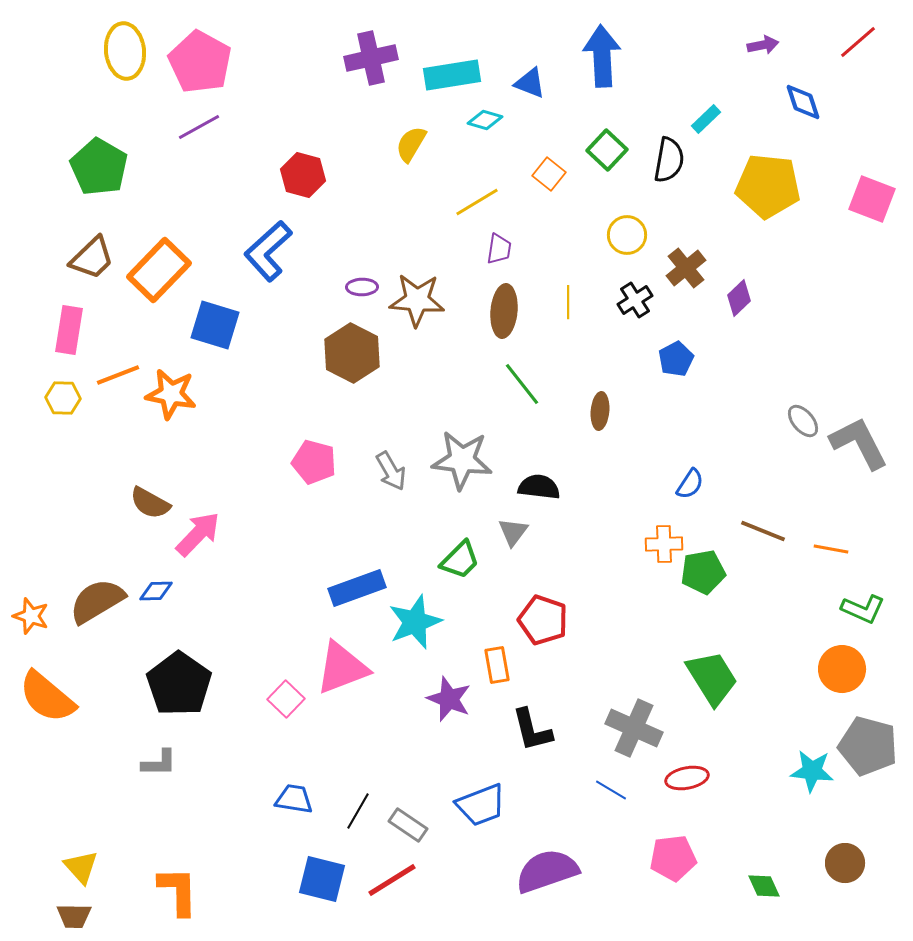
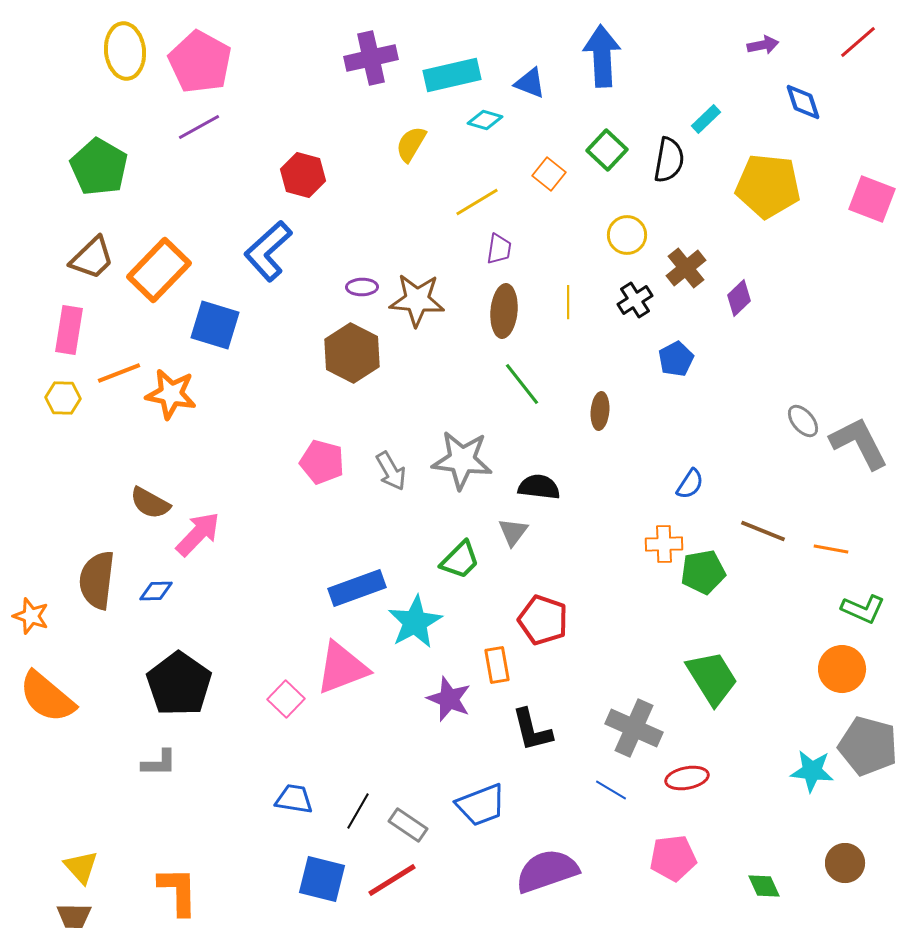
cyan rectangle at (452, 75): rotated 4 degrees counterclockwise
orange line at (118, 375): moved 1 px right, 2 px up
pink pentagon at (314, 462): moved 8 px right
brown semicircle at (97, 601): moved 21 px up; rotated 52 degrees counterclockwise
cyan star at (415, 622): rotated 8 degrees counterclockwise
